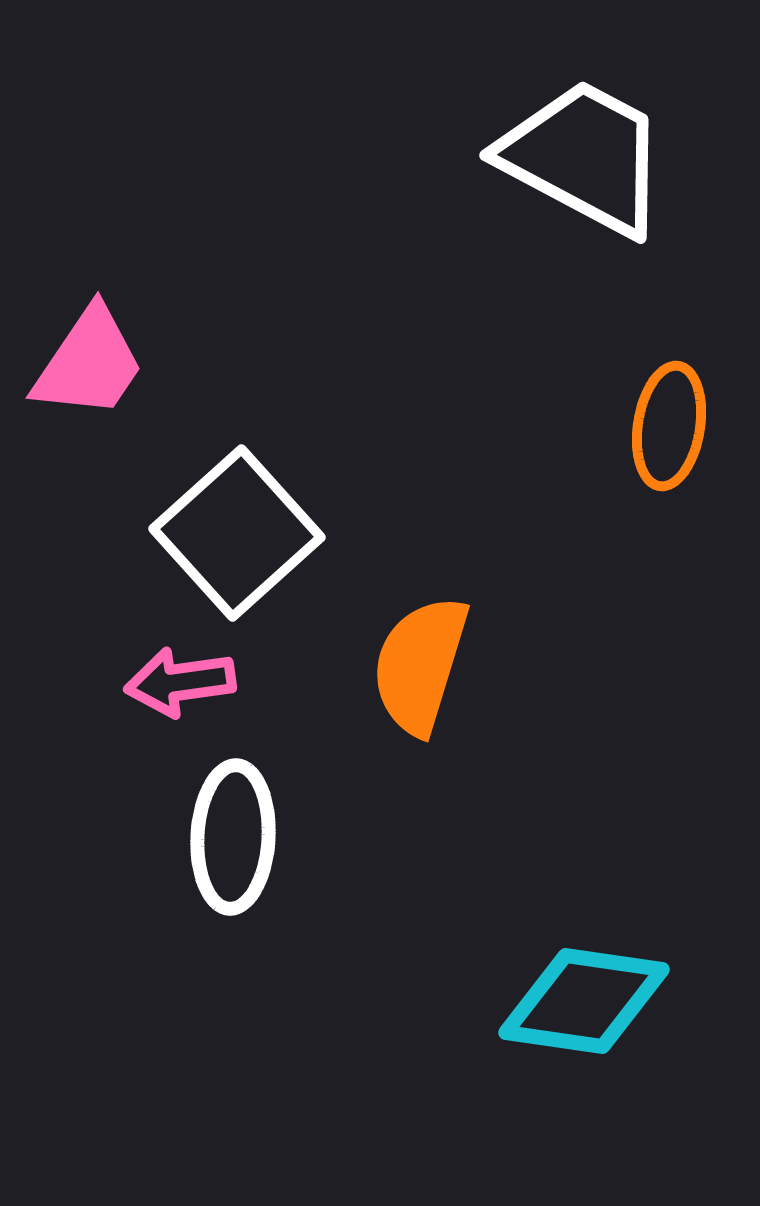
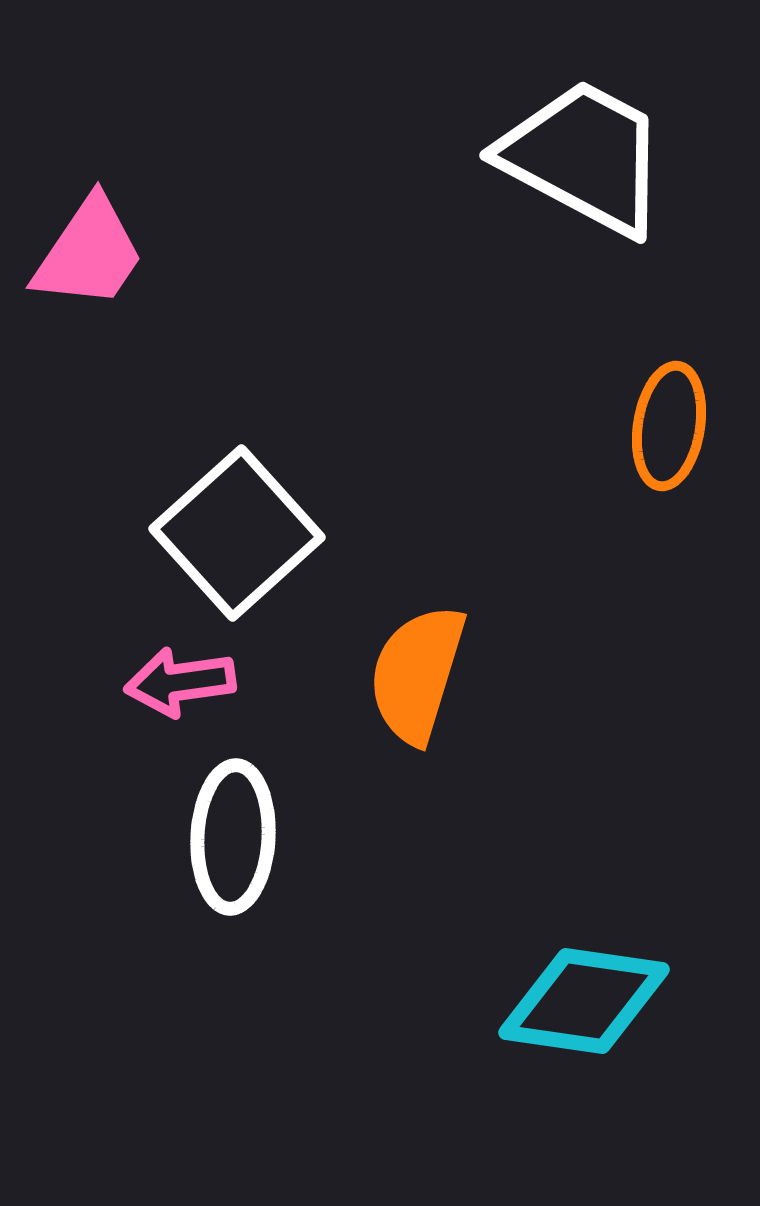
pink trapezoid: moved 110 px up
orange semicircle: moved 3 px left, 9 px down
